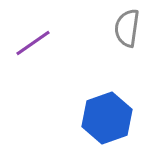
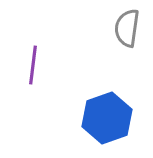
purple line: moved 22 px down; rotated 48 degrees counterclockwise
